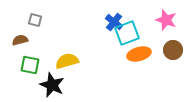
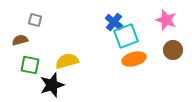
cyan square: moved 1 px left, 3 px down
orange ellipse: moved 5 px left, 5 px down
black star: rotated 30 degrees clockwise
